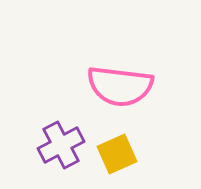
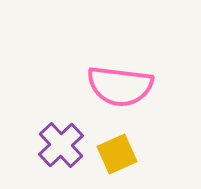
purple cross: rotated 15 degrees counterclockwise
